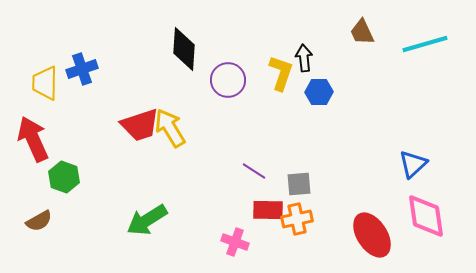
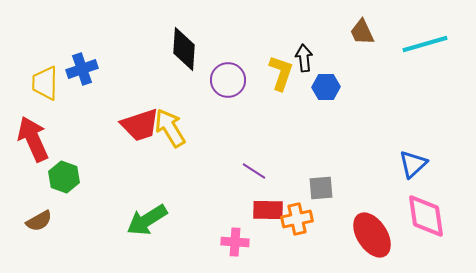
blue hexagon: moved 7 px right, 5 px up
gray square: moved 22 px right, 4 px down
pink cross: rotated 16 degrees counterclockwise
